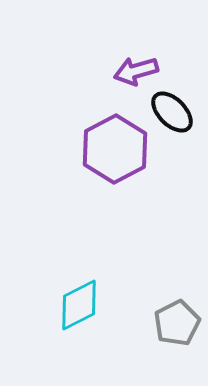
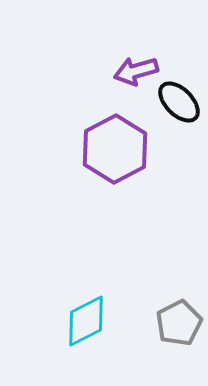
black ellipse: moved 7 px right, 10 px up
cyan diamond: moved 7 px right, 16 px down
gray pentagon: moved 2 px right
